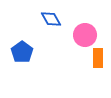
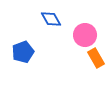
blue pentagon: moved 1 px right; rotated 15 degrees clockwise
orange rectangle: moved 2 px left; rotated 30 degrees counterclockwise
